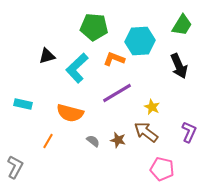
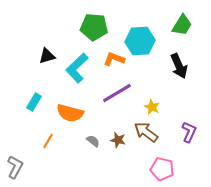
cyan rectangle: moved 11 px right, 2 px up; rotated 72 degrees counterclockwise
